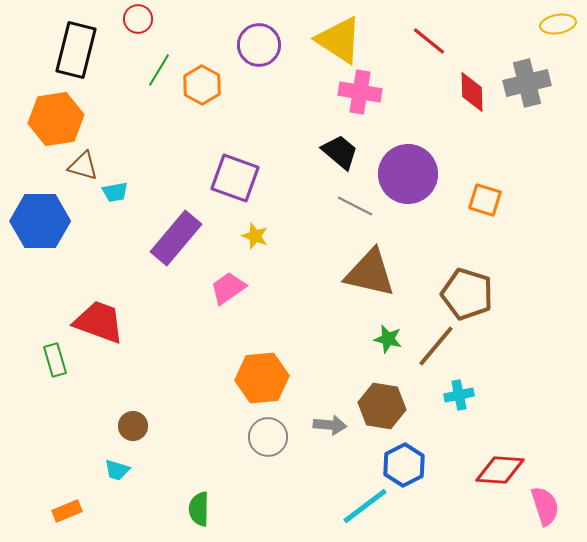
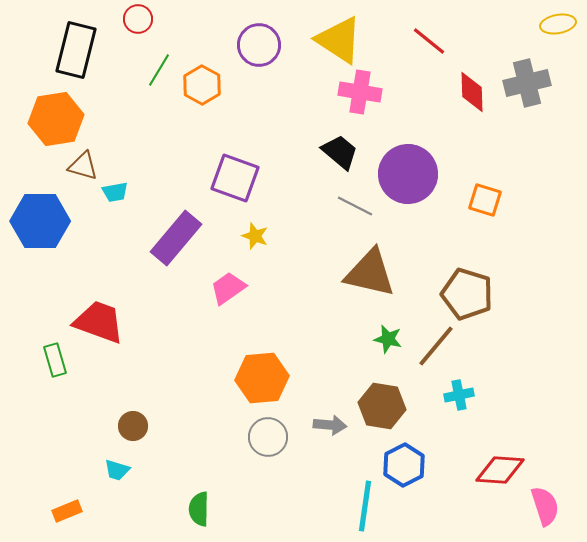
cyan line at (365, 506): rotated 45 degrees counterclockwise
